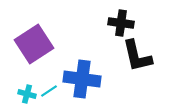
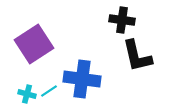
black cross: moved 1 px right, 3 px up
